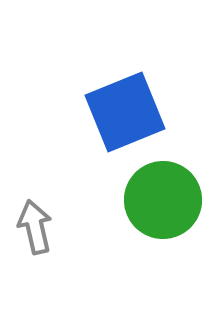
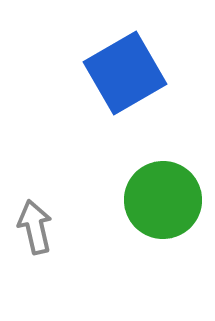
blue square: moved 39 px up; rotated 8 degrees counterclockwise
